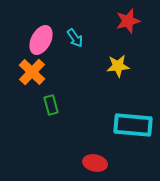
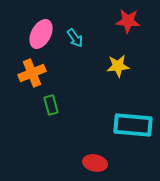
red star: rotated 20 degrees clockwise
pink ellipse: moved 6 px up
orange cross: moved 1 px down; rotated 24 degrees clockwise
